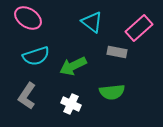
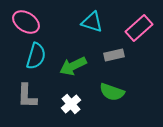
pink ellipse: moved 2 px left, 4 px down
cyan triangle: rotated 20 degrees counterclockwise
gray rectangle: moved 3 px left, 3 px down; rotated 24 degrees counterclockwise
cyan semicircle: rotated 56 degrees counterclockwise
green semicircle: rotated 25 degrees clockwise
gray L-shape: rotated 32 degrees counterclockwise
white cross: rotated 24 degrees clockwise
